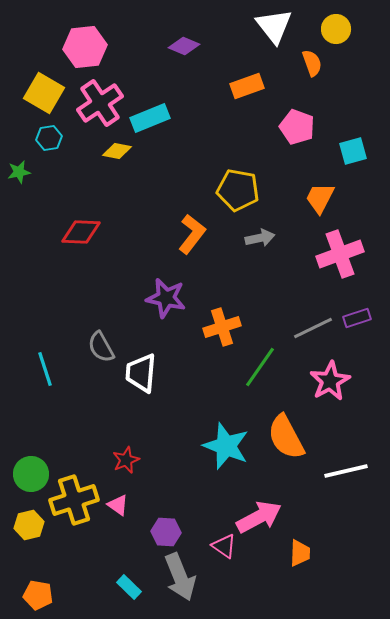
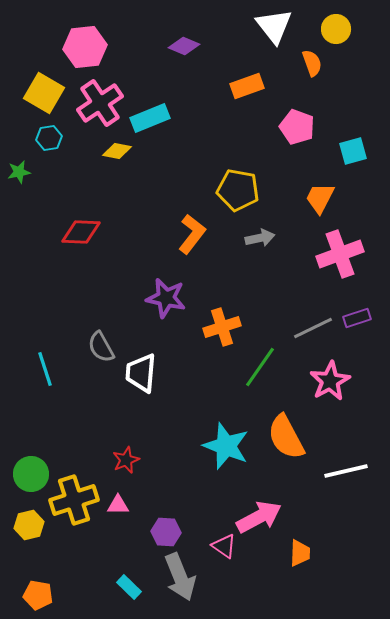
pink triangle at (118, 505): rotated 35 degrees counterclockwise
